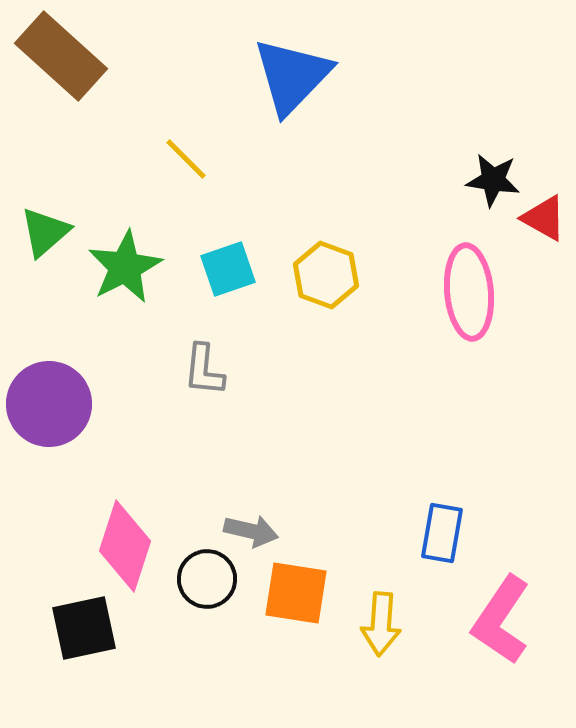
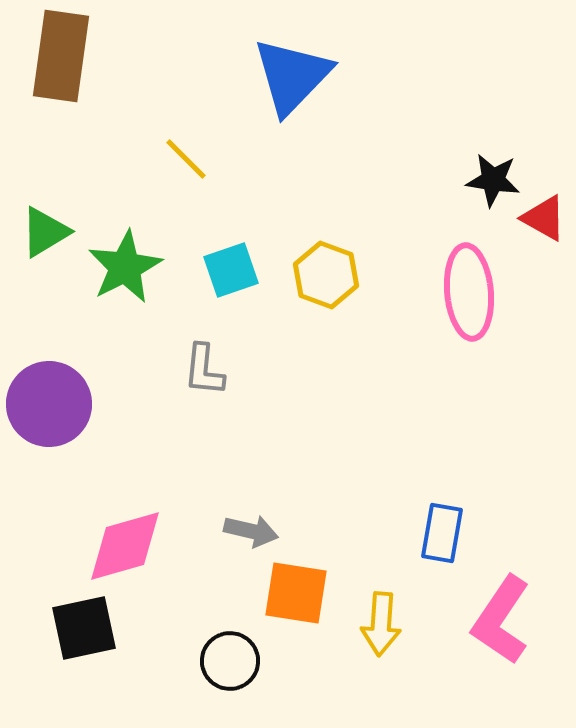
brown rectangle: rotated 56 degrees clockwise
green triangle: rotated 10 degrees clockwise
cyan square: moved 3 px right, 1 px down
pink diamond: rotated 56 degrees clockwise
black circle: moved 23 px right, 82 px down
